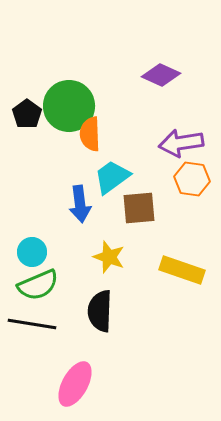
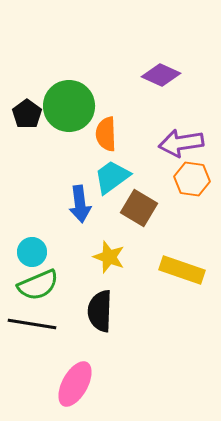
orange semicircle: moved 16 px right
brown square: rotated 36 degrees clockwise
